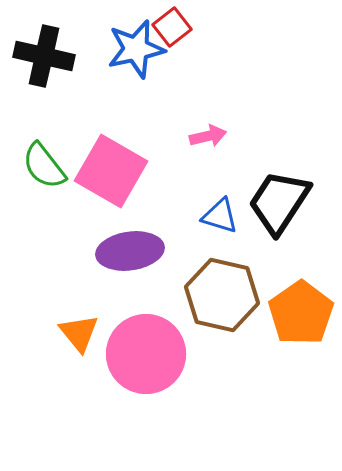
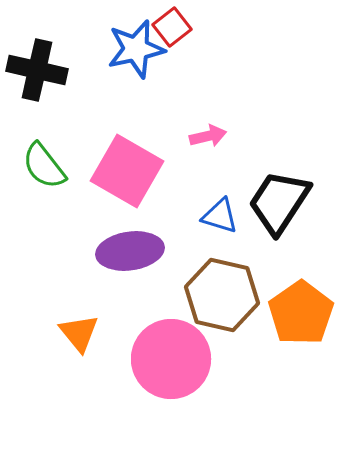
black cross: moved 7 px left, 14 px down
pink square: moved 16 px right
pink circle: moved 25 px right, 5 px down
